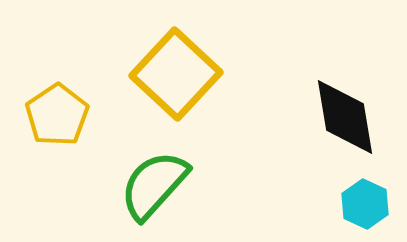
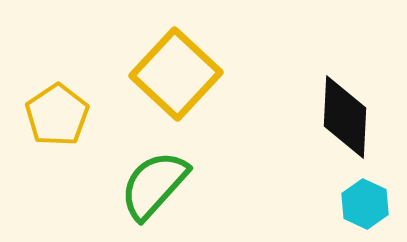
black diamond: rotated 12 degrees clockwise
